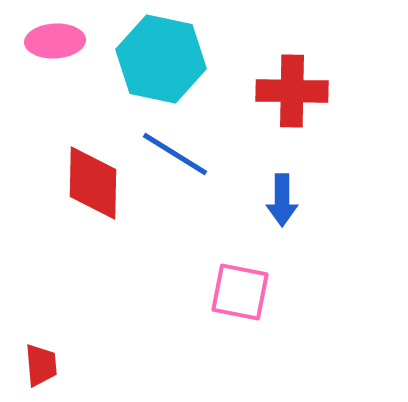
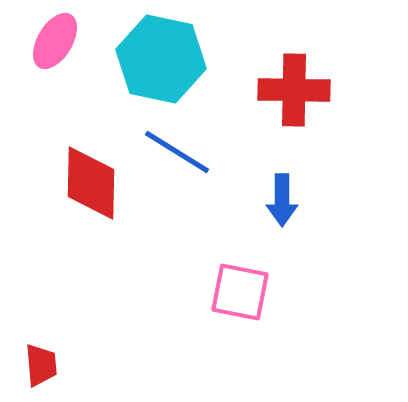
pink ellipse: rotated 56 degrees counterclockwise
red cross: moved 2 px right, 1 px up
blue line: moved 2 px right, 2 px up
red diamond: moved 2 px left
